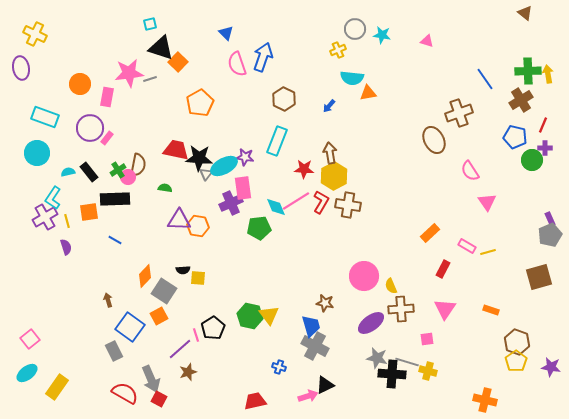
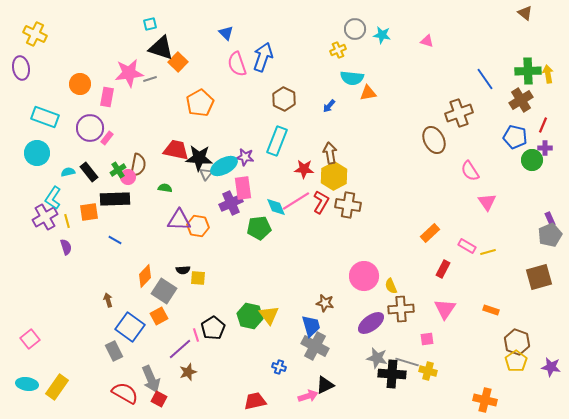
cyan ellipse at (27, 373): moved 11 px down; rotated 45 degrees clockwise
